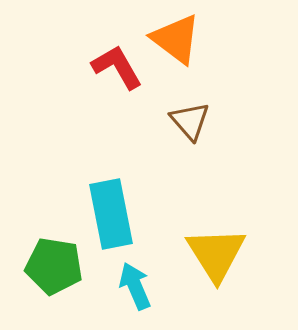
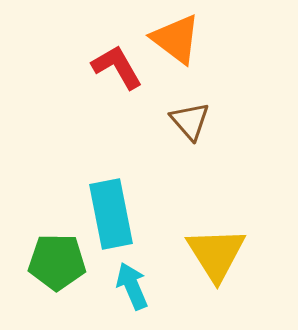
green pentagon: moved 3 px right, 4 px up; rotated 8 degrees counterclockwise
cyan arrow: moved 3 px left
